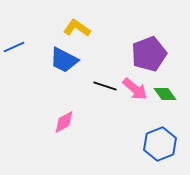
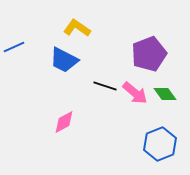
pink arrow: moved 4 px down
